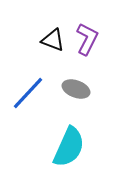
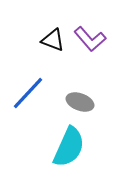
purple L-shape: moved 3 px right; rotated 112 degrees clockwise
gray ellipse: moved 4 px right, 13 px down
